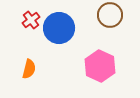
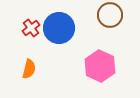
red cross: moved 8 px down
